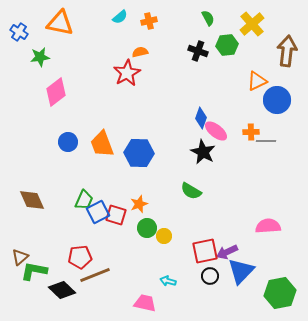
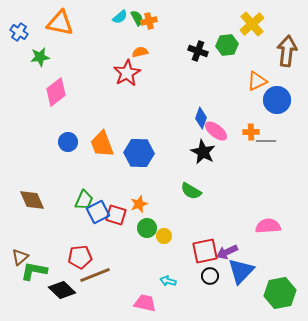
green semicircle at (208, 18): moved 71 px left
